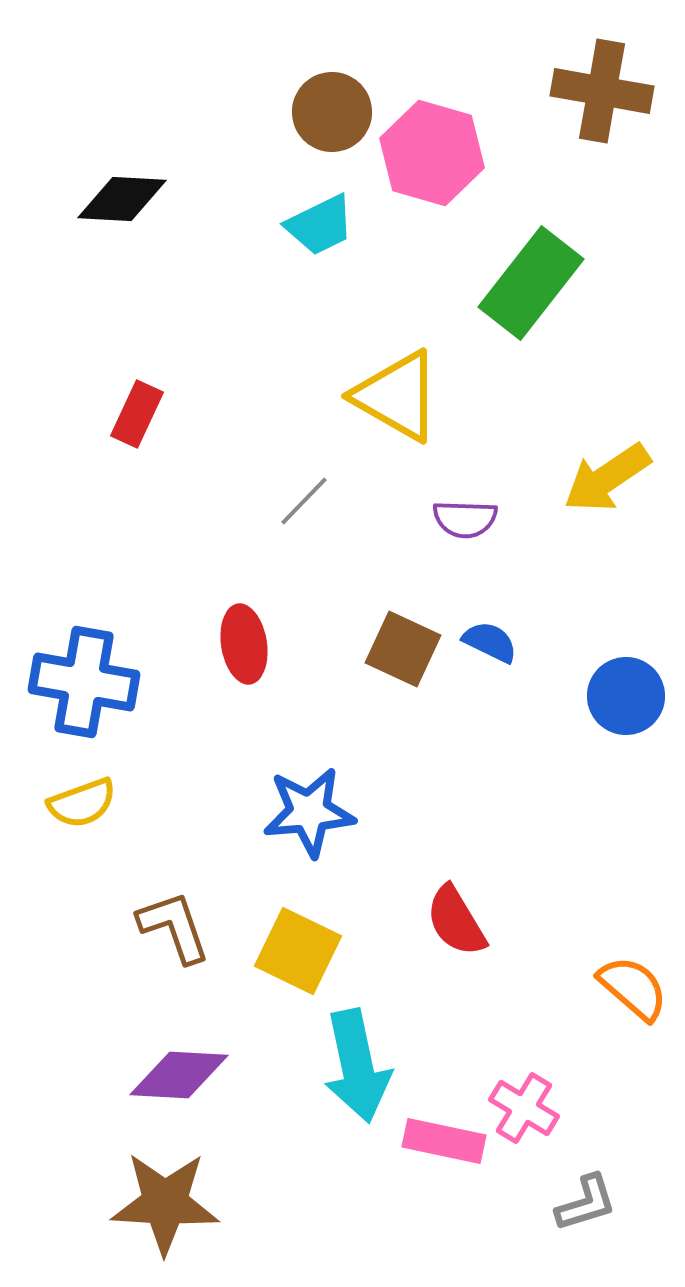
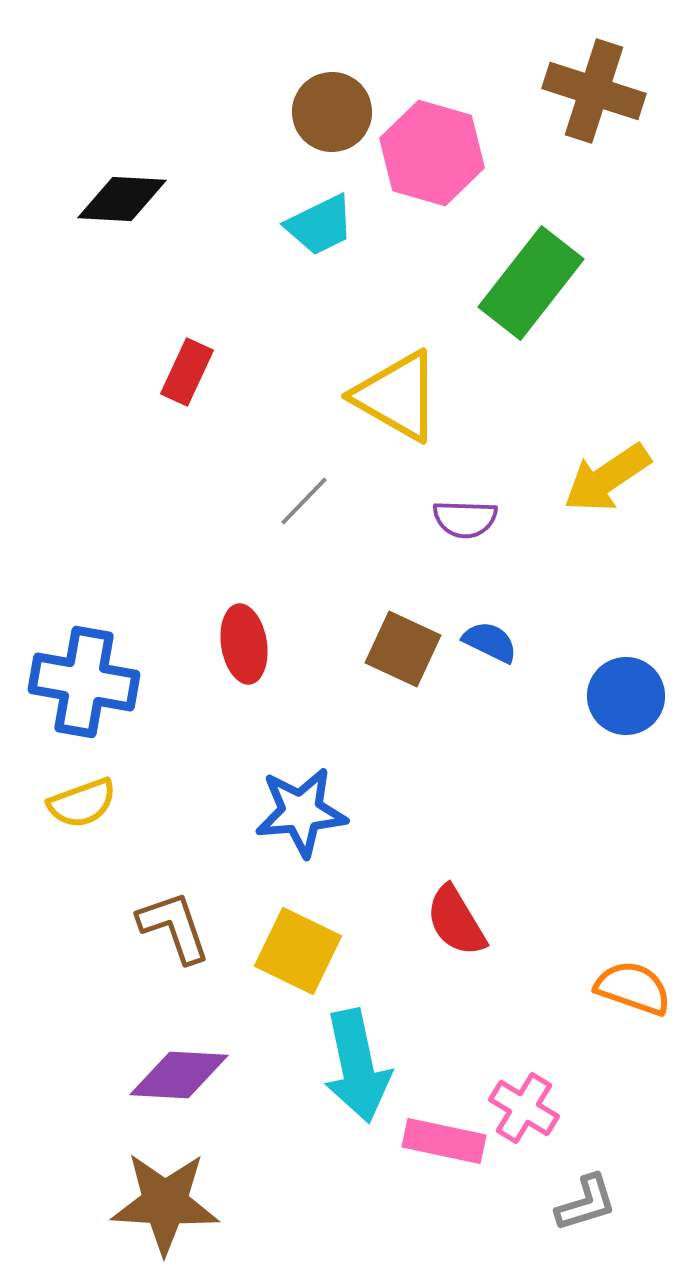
brown cross: moved 8 px left; rotated 8 degrees clockwise
red rectangle: moved 50 px right, 42 px up
blue star: moved 8 px left
orange semicircle: rotated 22 degrees counterclockwise
